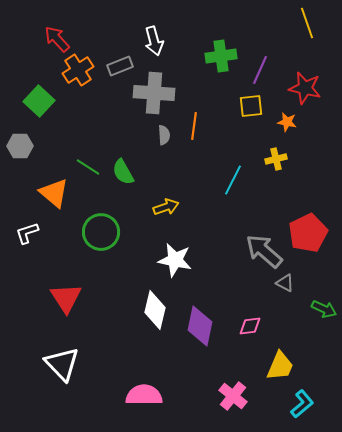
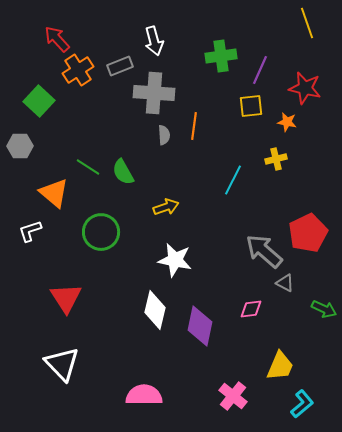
white L-shape: moved 3 px right, 2 px up
pink diamond: moved 1 px right, 17 px up
